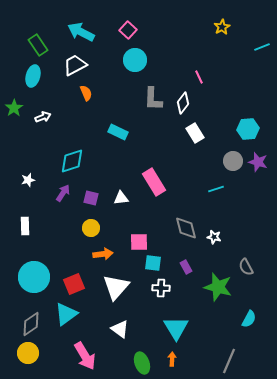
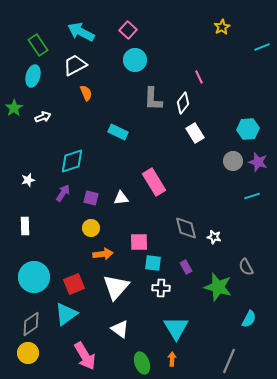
cyan line at (216, 189): moved 36 px right, 7 px down
